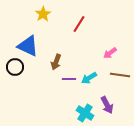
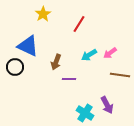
cyan arrow: moved 23 px up
